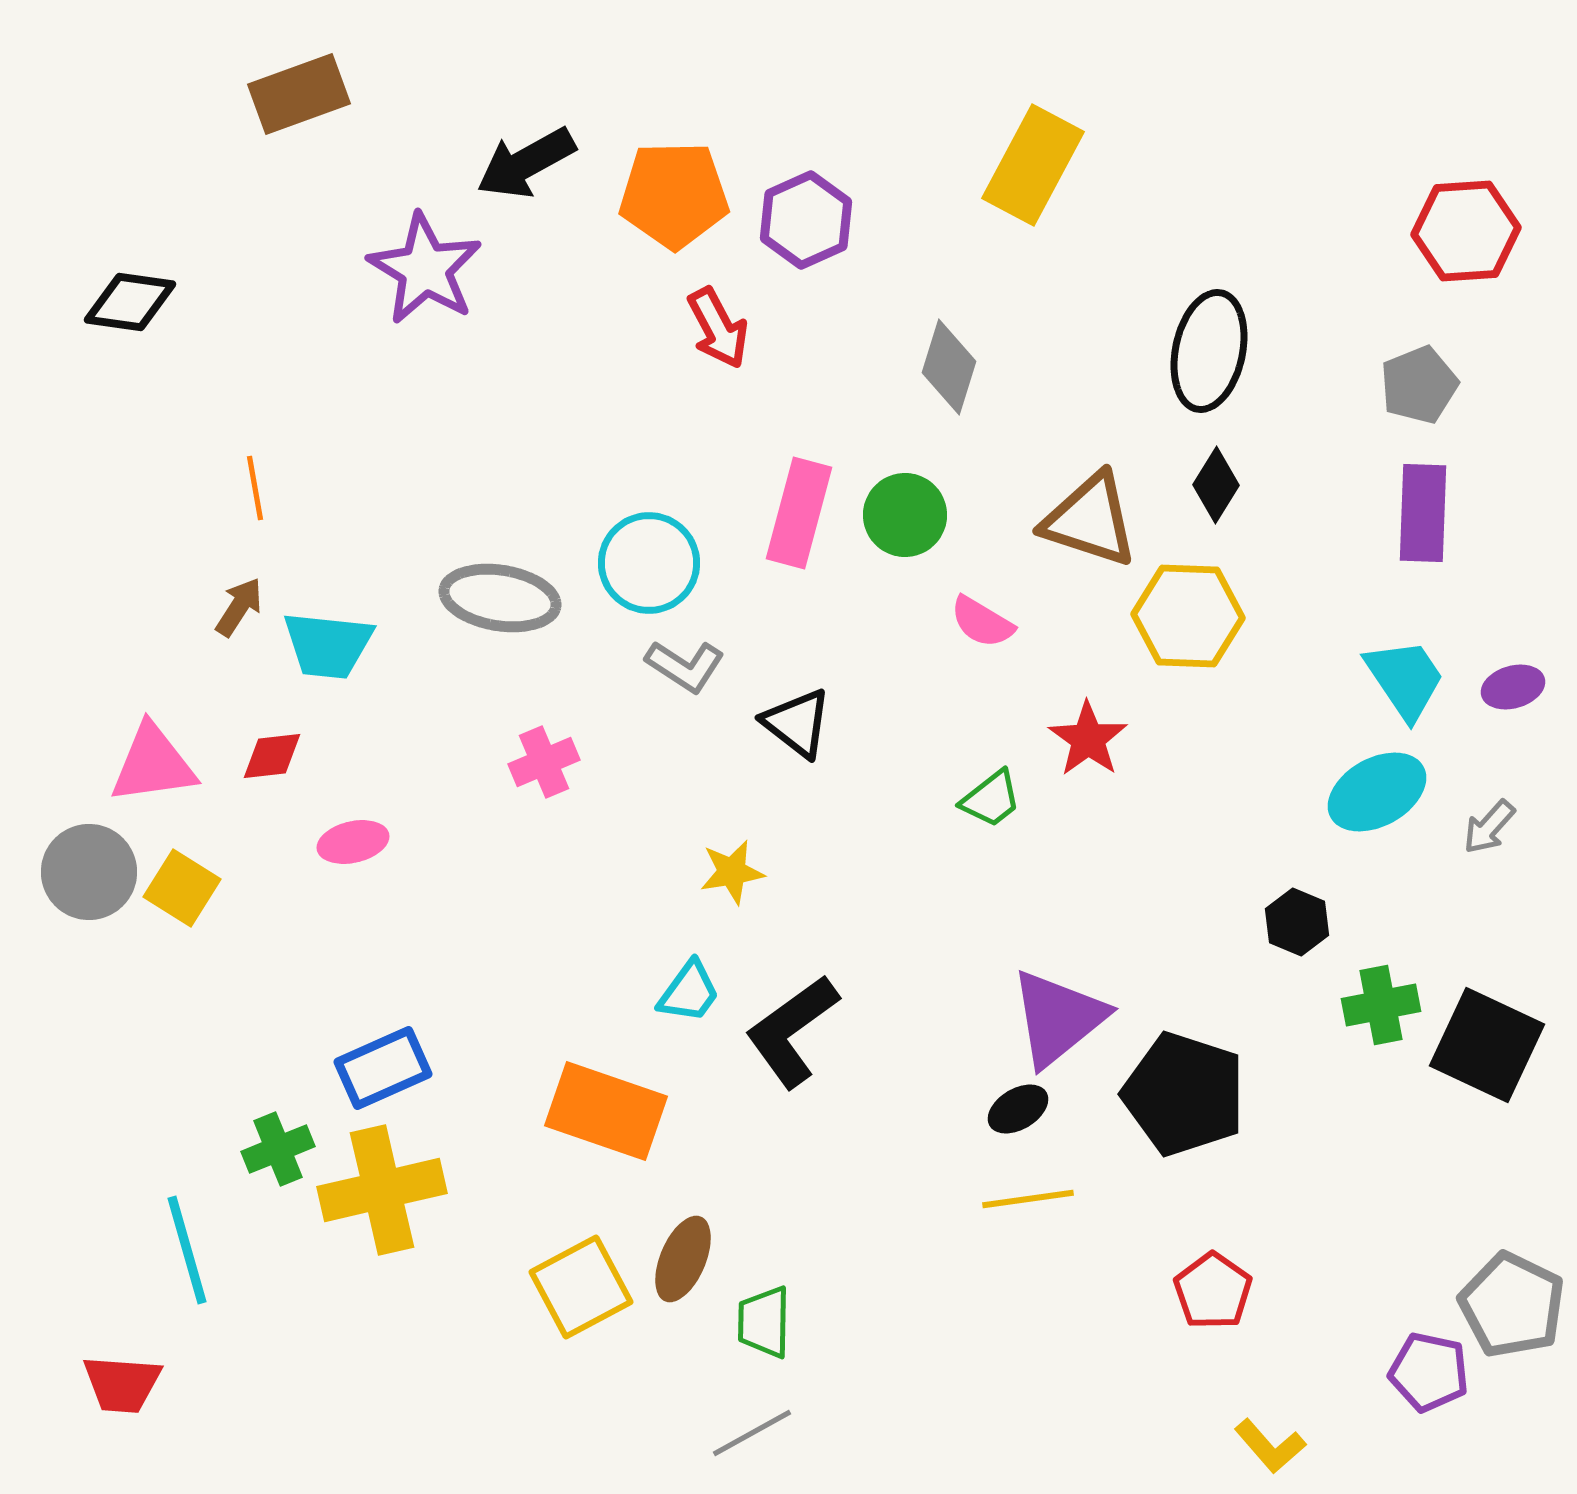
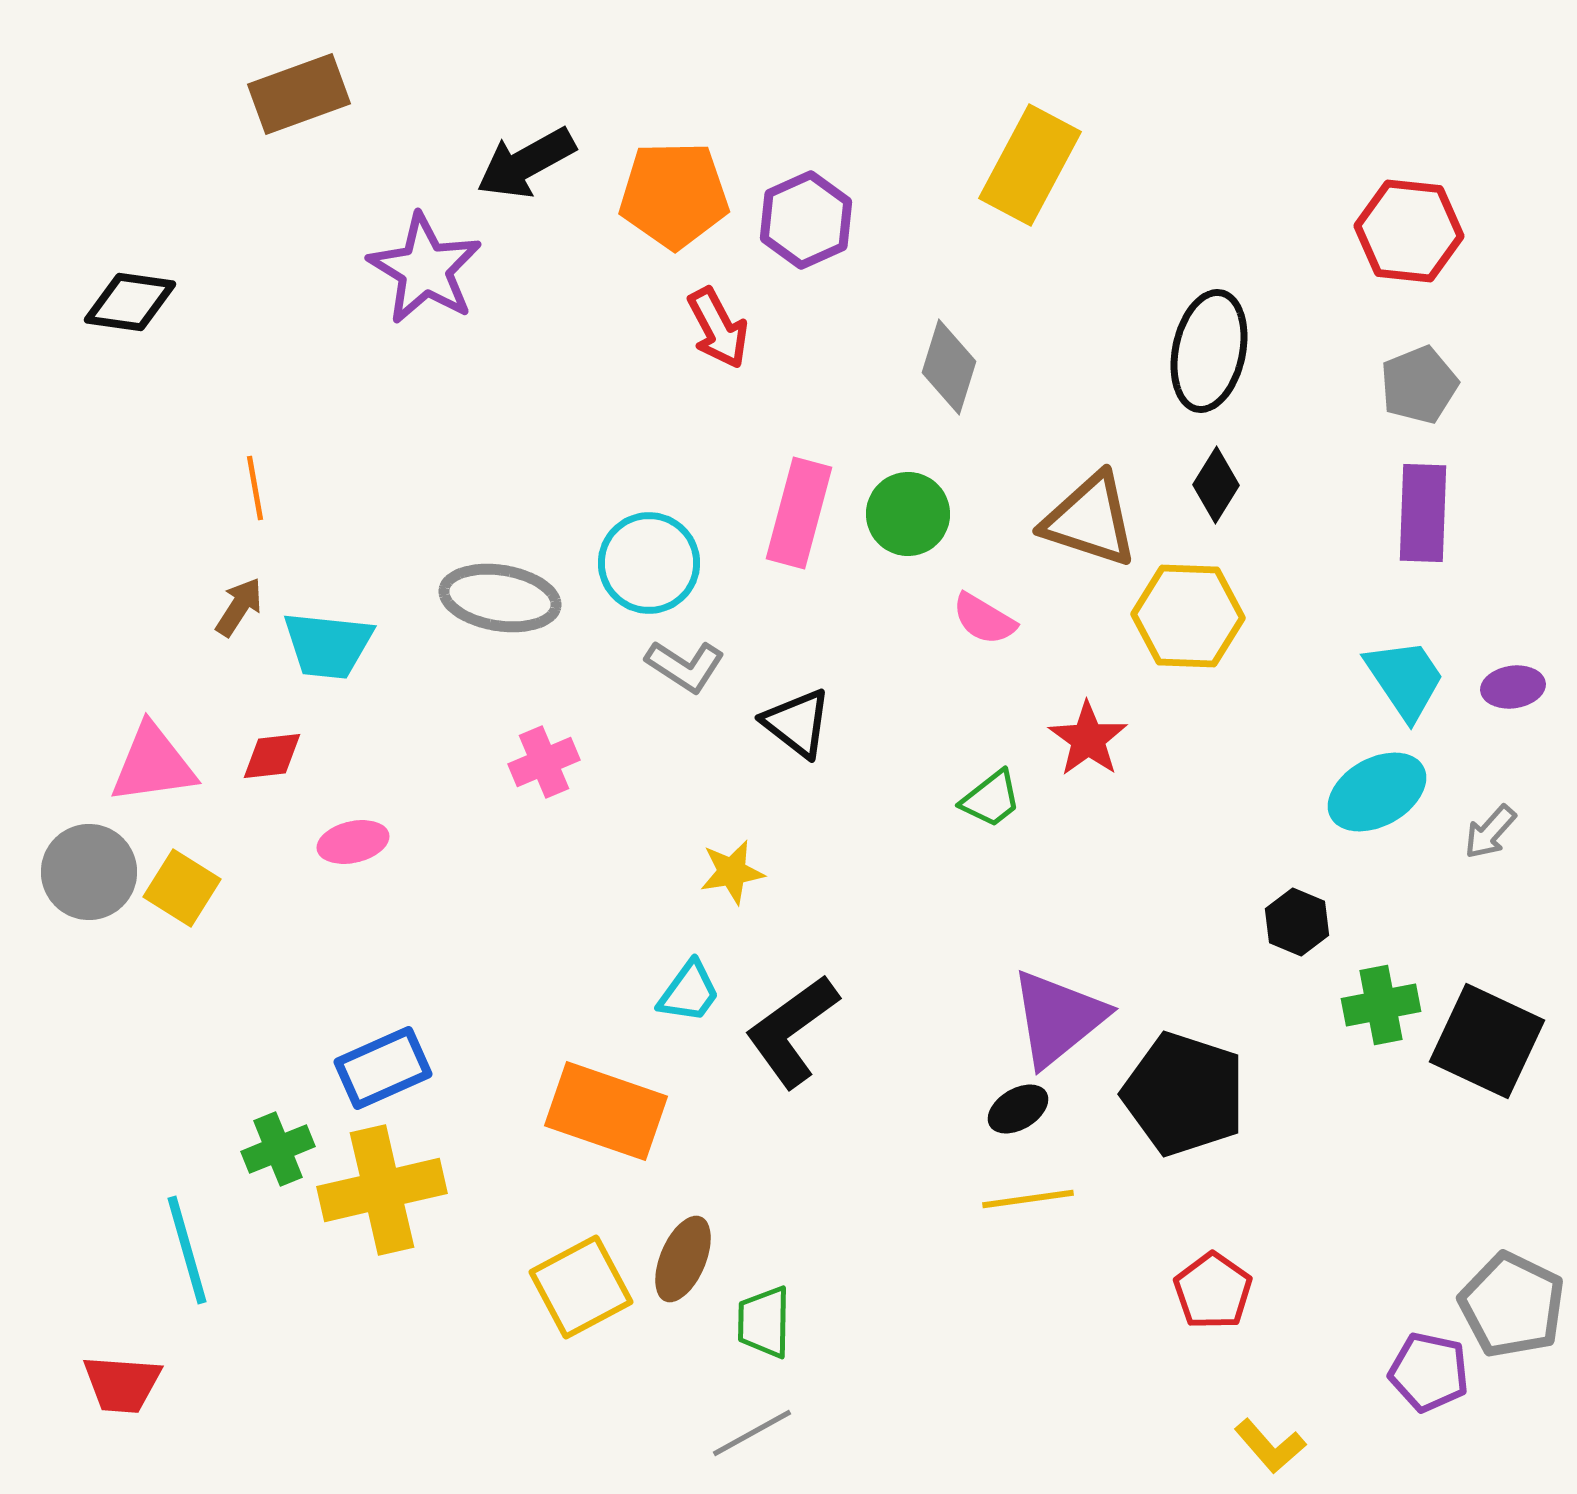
yellow rectangle at (1033, 165): moved 3 px left
red hexagon at (1466, 231): moved 57 px left; rotated 10 degrees clockwise
green circle at (905, 515): moved 3 px right, 1 px up
pink semicircle at (982, 622): moved 2 px right, 3 px up
purple ellipse at (1513, 687): rotated 8 degrees clockwise
gray arrow at (1489, 827): moved 1 px right, 5 px down
black square at (1487, 1045): moved 4 px up
